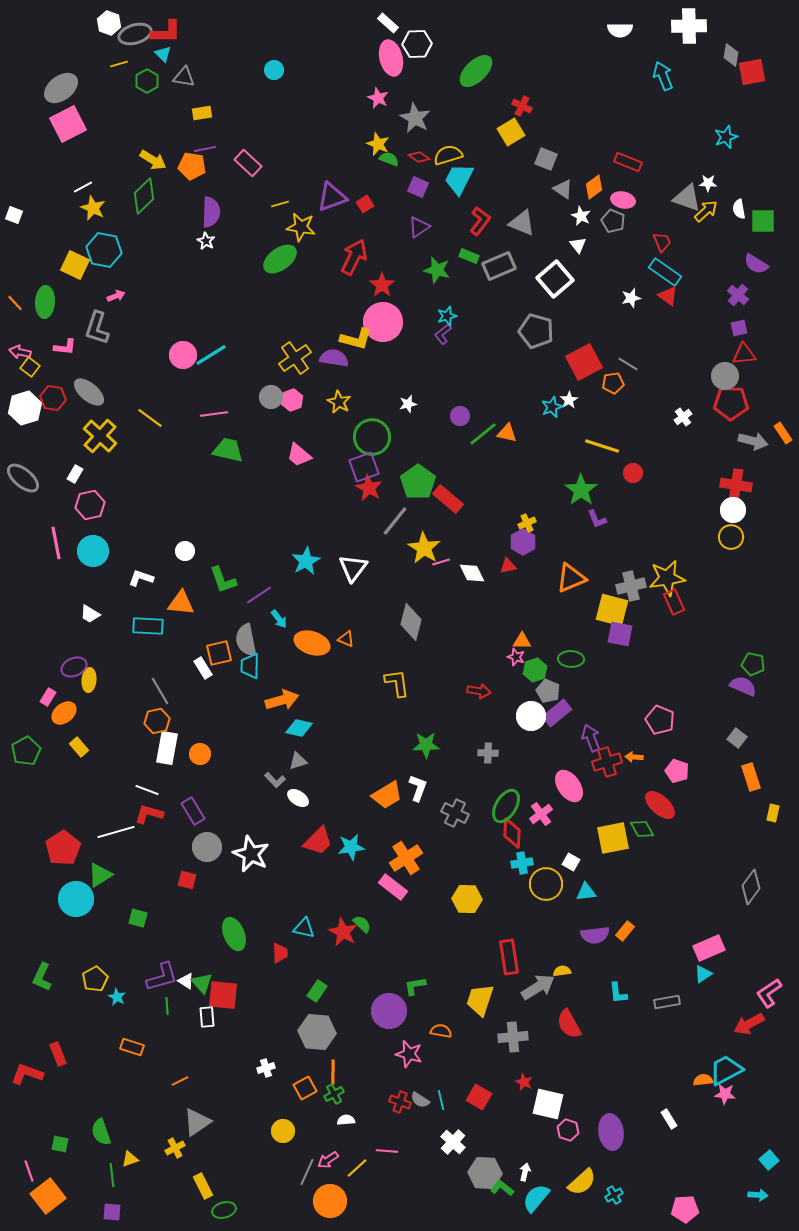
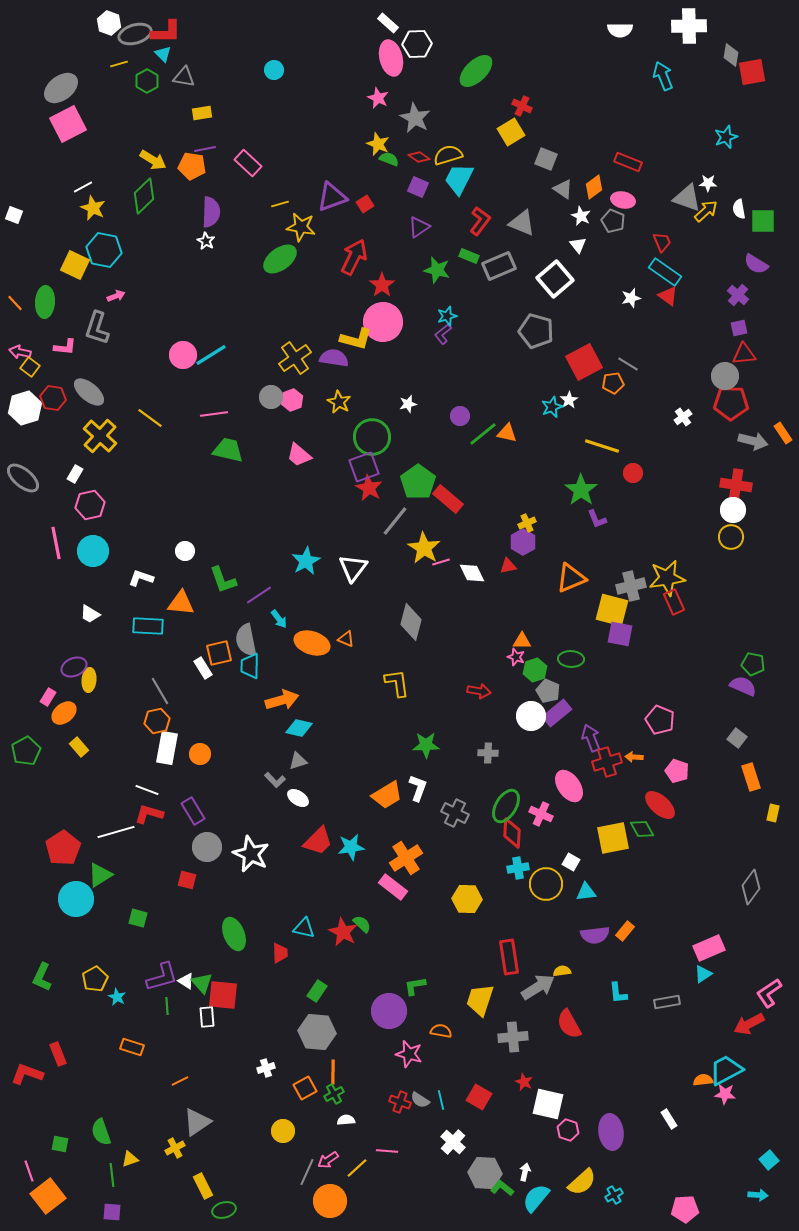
pink cross at (541, 814): rotated 30 degrees counterclockwise
cyan cross at (522, 863): moved 4 px left, 5 px down
